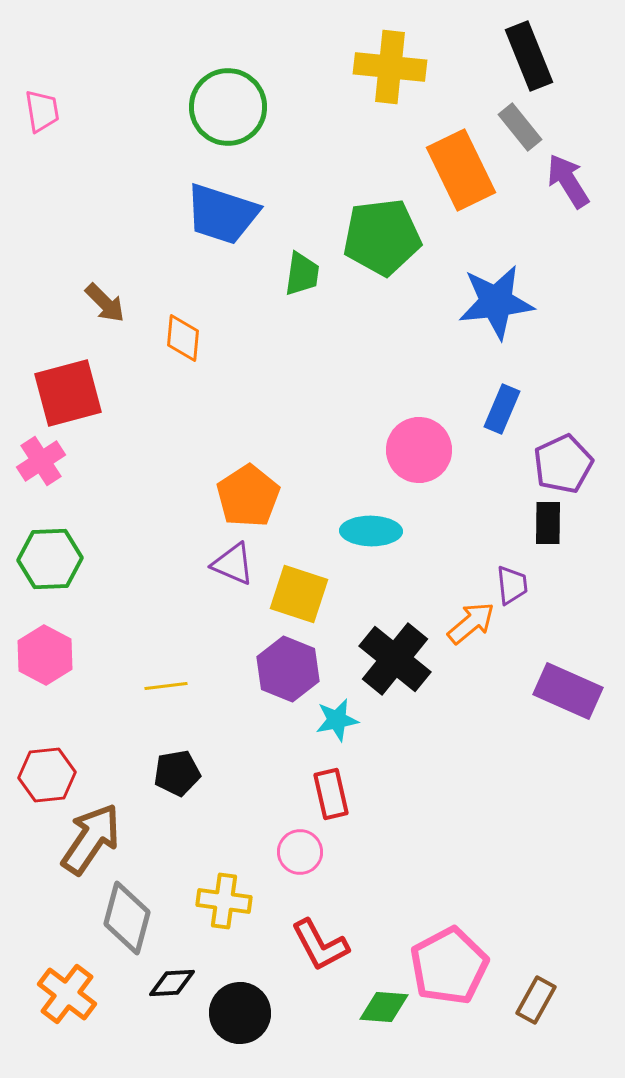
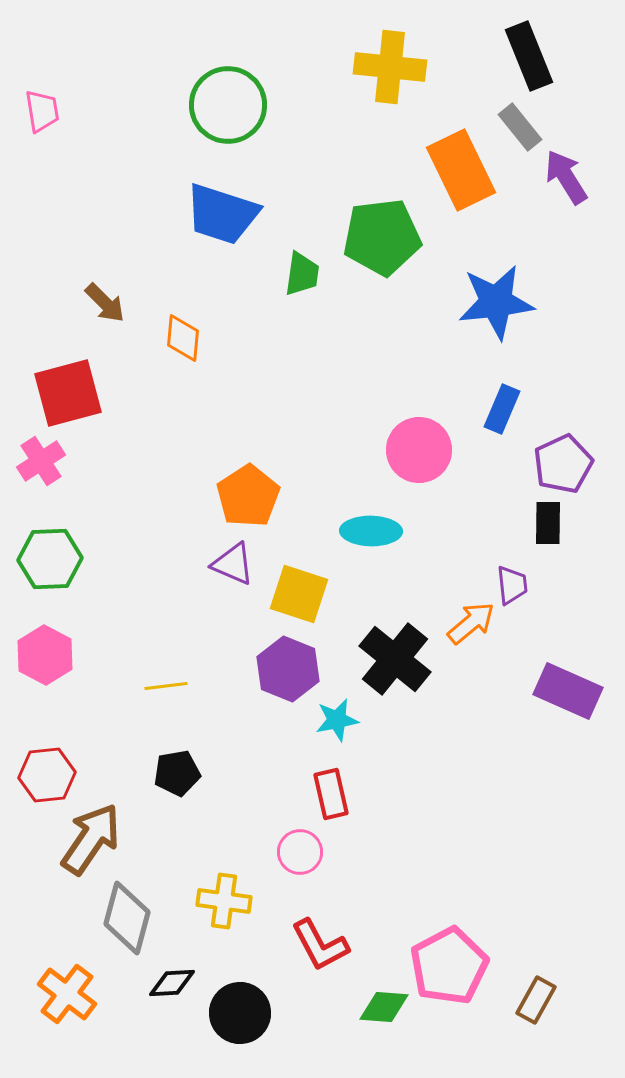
green circle at (228, 107): moved 2 px up
purple arrow at (568, 181): moved 2 px left, 4 px up
